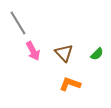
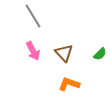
gray line: moved 15 px right, 7 px up
green semicircle: moved 3 px right
orange L-shape: moved 1 px left
